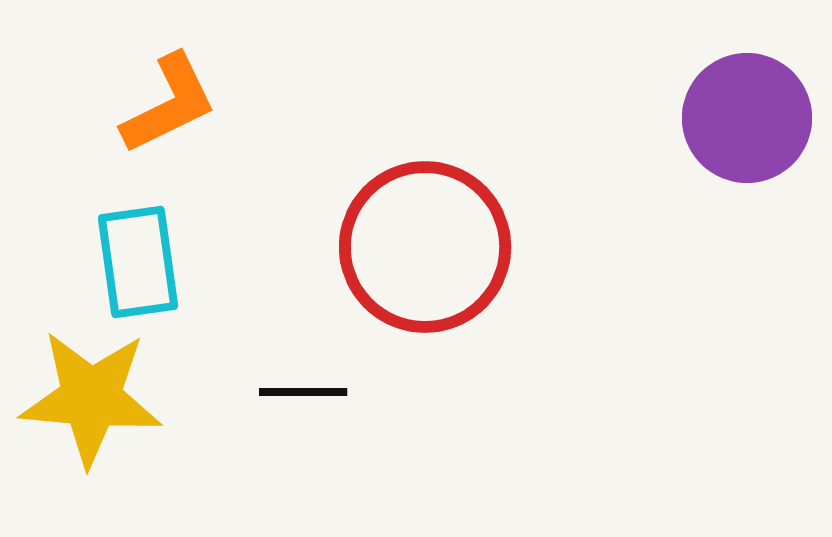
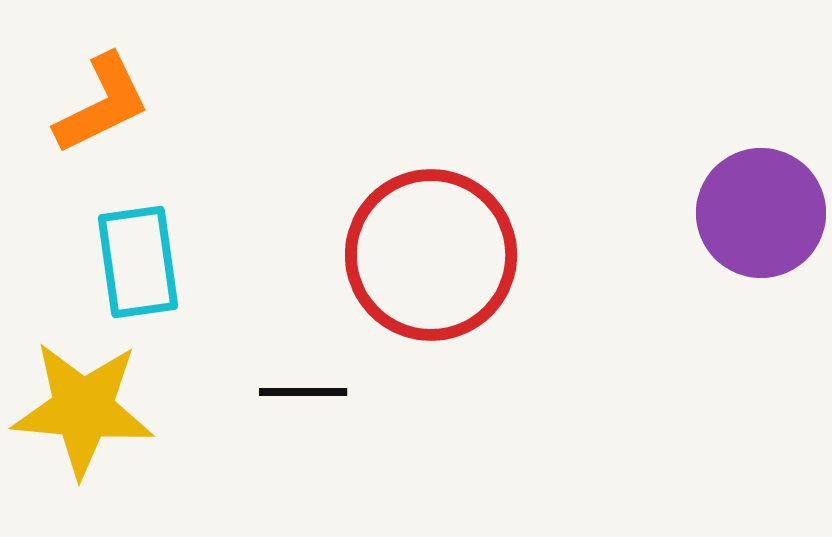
orange L-shape: moved 67 px left
purple circle: moved 14 px right, 95 px down
red circle: moved 6 px right, 8 px down
yellow star: moved 8 px left, 11 px down
